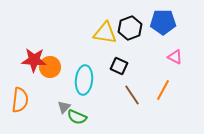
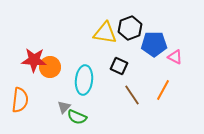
blue pentagon: moved 9 px left, 22 px down
